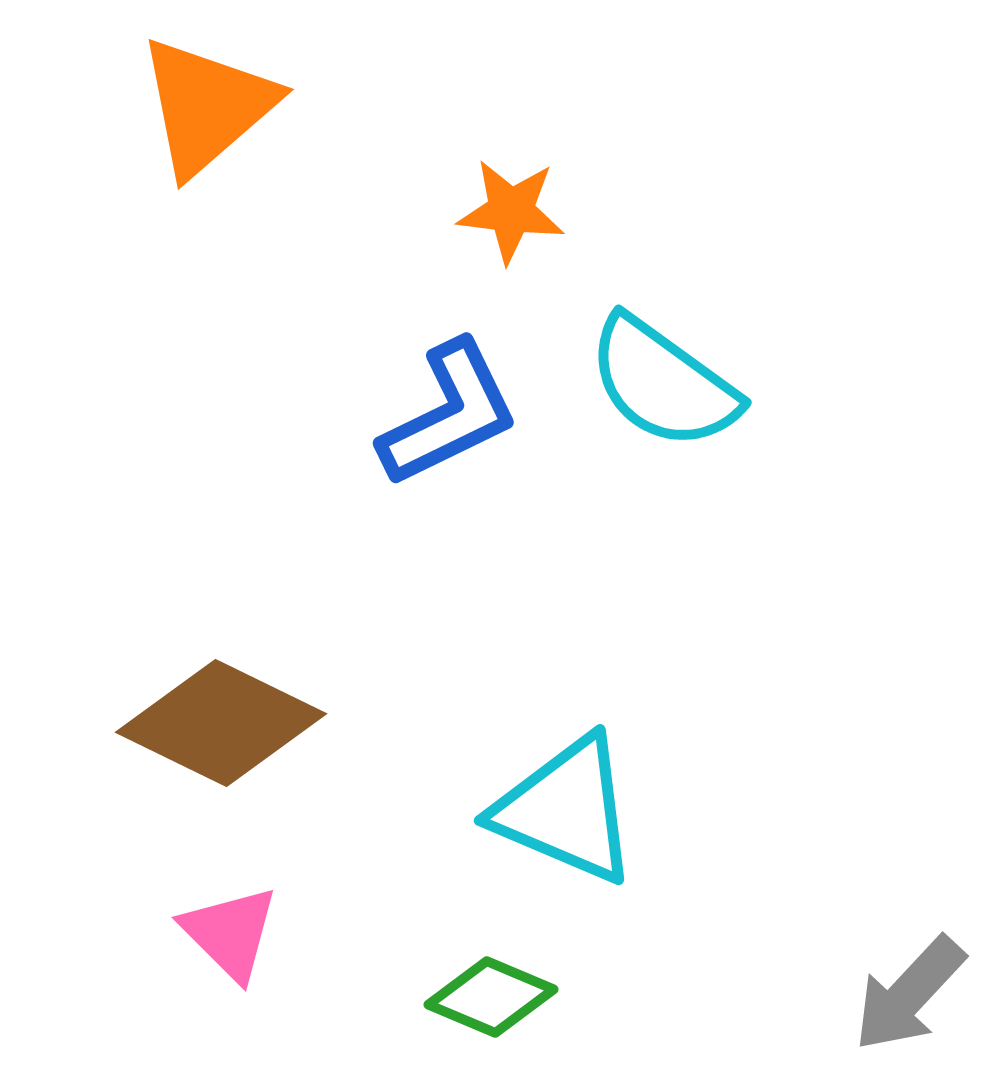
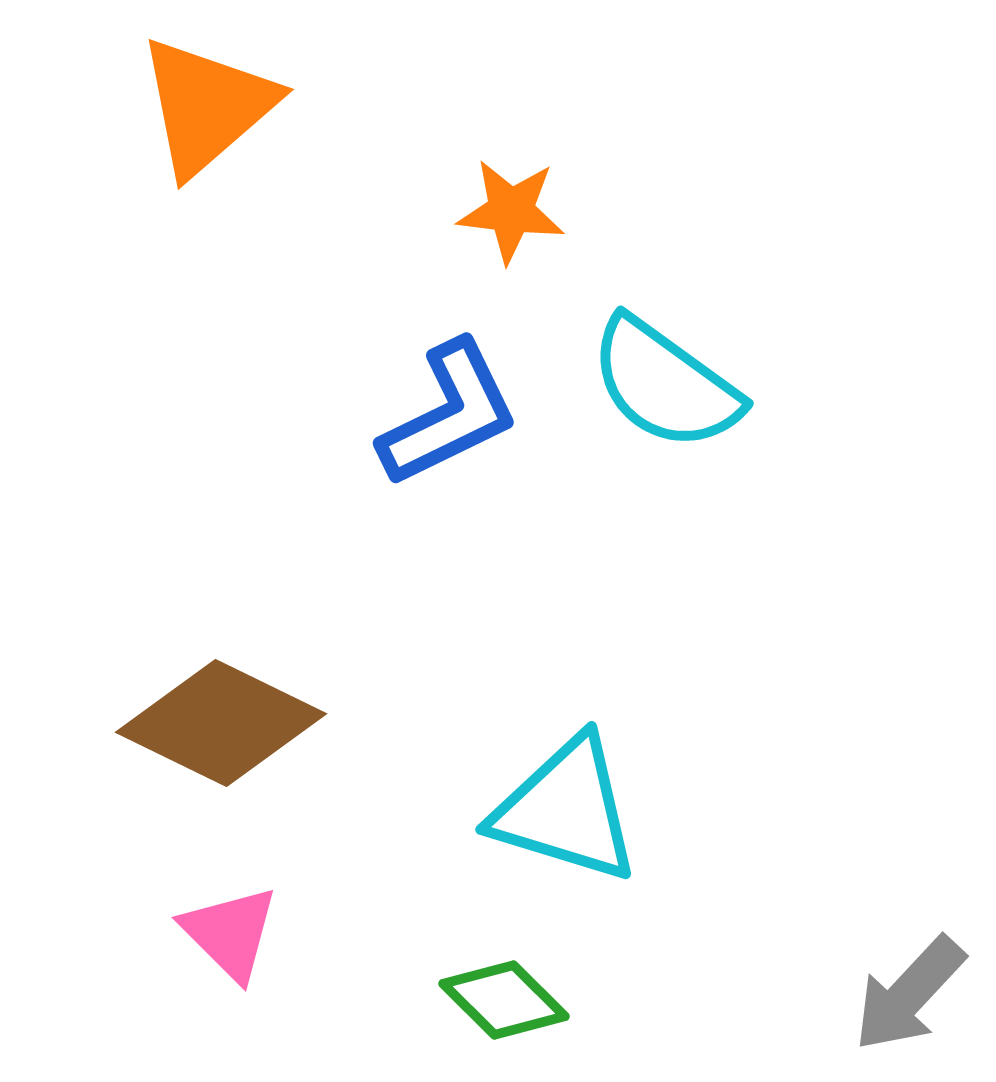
cyan semicircle: moved 2 px right, 1 px down
cyan triangle: rotated 6 degrees counterclockwise
green diamond: moved 13 px right, 3 px down; rotated 22 degrees clockwise
